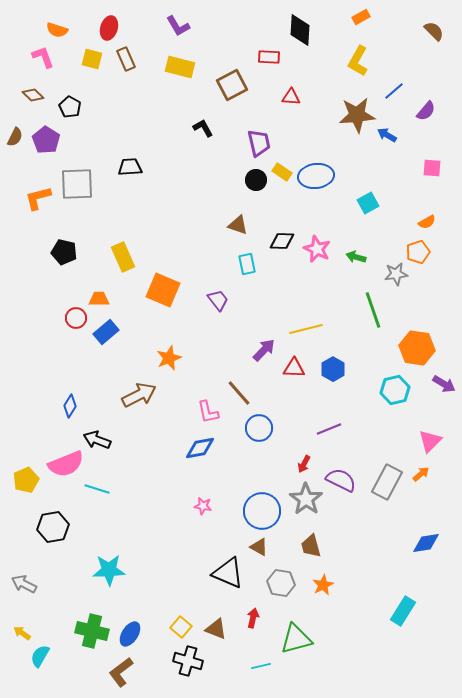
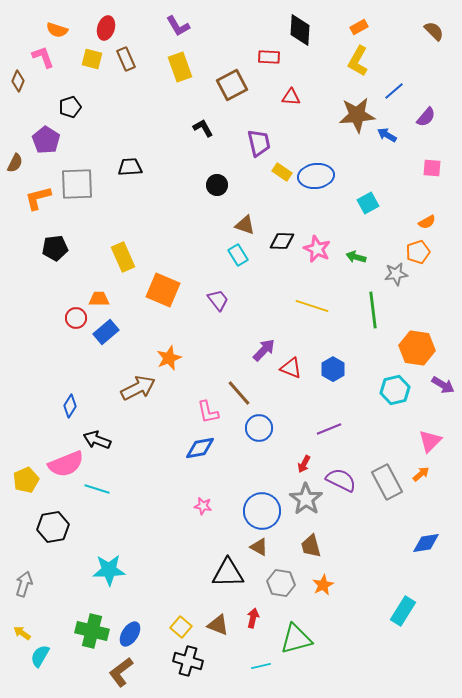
orange rectangle at (361, 17): moved 2 px left, 10 px down
red ellipse at (109, 28): moved 3 px left
yellow rectangle at (180, 67): rotated 56 degrees clockwise
brown diamond at (33, 95): moved 15 px left, 14 px up; rotated 70 degrees clockwise
black pentagon at (70, 107): rotated 25 degrees clockwise
purple semicircle at (426, 111): moved 6 px down
brown semicircle at (15, 137): moved 26 px down
black circle at (256, 180): moved 39 px left, 5 px down
brown triangle at (238, 225): moved 7 px right
black pentagon at (64, 252): moved 9 px left, 4 px up; rotated 20 degrees counterclockwise
cyan rectangle at (247, 264): moved 9 px left, 9 px up; rotated 20 degrees counterclockwise
green line at (373, 310): rotated 12 degrees clockwise
yellow line at (306, 329): moved 6 px right, 23 px up; rotated 32 degrees clockwise
red triangle at (294, 368): moved 3 px left; rotated 20 degrees clockwise
purple arrow at (444, 384): moved 1 px left, 1 px down
brown arrow at (139, 395): moved 1 px left, 7 px up
gray rectangle at (387, 482): rotated 56 degrees counterclockwise
black triangle at (228, 573): rotated 24 degrees counterclockwise
gray arrow at (24, 584): rotated 80 degrees clockwise
brown triangle at (216, 629): moved 2 px right, 4 px up
